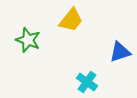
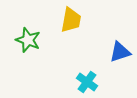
yellow trapezoid: rotated 28 degrees counterclockwise
